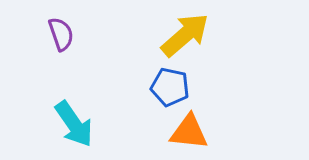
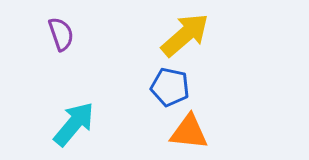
cyan arrow: rotated 105 degrees counterclockwise
